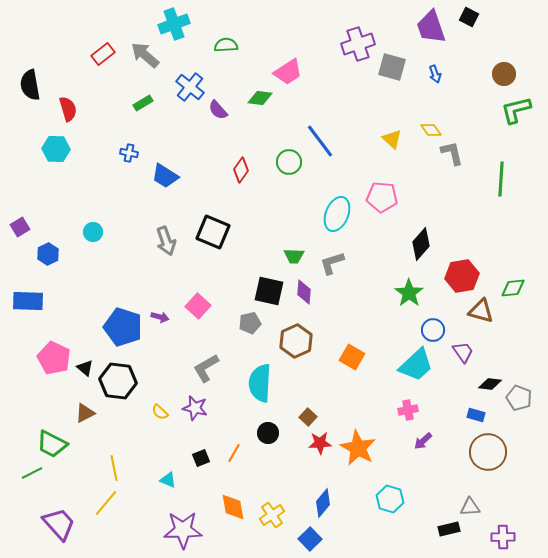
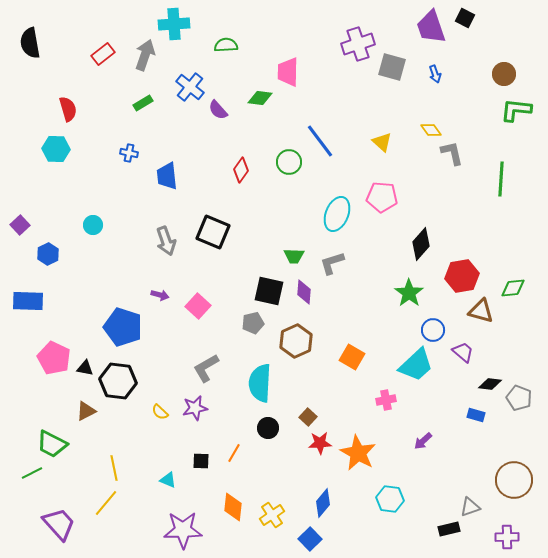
black square at (469, 17): moved 4 px left, 1 px down
cyan cross at (174, 24): rotated 16 degrees clockwise
gray arrow at (145, 55): rotated 68 degrees clockwise
pink trapezoid at (288, 72): rotated 124 degrees clockwise
black semicircle at (30, 85): moved 42 px up
green L-shape at (516, 110): rotated 20 degrees clockwise
yellow triangle at (392, 139): moved 10 px left, 3 px down
blue trapezoid at (165, 176): moved 2 px right; rotated 52 degrees clockwise
purple square at (20, 227): moved 2 px up; rotated 12 degrees counterclockwise
cyan circle at (93, 232): moved 7 px up
purple arrow at (160, 317): moved 22 px up
gray pentagon at (250, 323): moved 3 px right
purple trapezoid at (463, 352): rotated 15 degrees counterclockwise
black triangle at (85, 368): rotated 30 degrees counterclockwise
purple star at (195, 408): rotated 25 degrees counterclockwise
pink cross at (408, 410): moved 22 px left, 10 px up
brown triangle at (85, 413): moved 1 px right, 2 px up
black circle at (268, 433): moved 5 px up
orange star at (358, 448): moved 5 px down
brown circle at (488, 452): moved 26 px right, 28 px down
black square at (201, 458): moved 3 px down; rotated 24 degrees clockwise
cyan hexagon at (390, 499): rotated 8 degrees counterclockwise
orange diamond at (233, 507): rotated 16 degrees clockwise
gray triangle at (470, 507): rotated 15 degrees counterclockwise
purple cross at (503, 537): moved 4 px right
